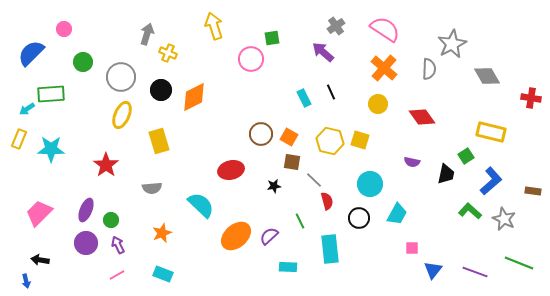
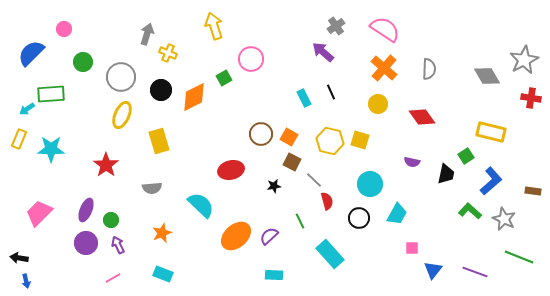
green square at (272, 38): moved 48 px left, 40 px down; rotated 21 degrees counterclockwise
gray star at (452, 44): moved 72 px right, 16 px down
brown square at (292, 162): rotated 18 degrees clockwise
cyan rectangle at (330, 249): moved 5 px down; rotated 36 degrees counterclockwise
black arrow at (40, 260): moved 21 px left, 2 px up
green line at (519, 263): moved 6 px up
cyan rectangle at (288, 267): moved 14 px left, 8 px down
pink line at (117, 275): moved 4 px left, 3 px down
